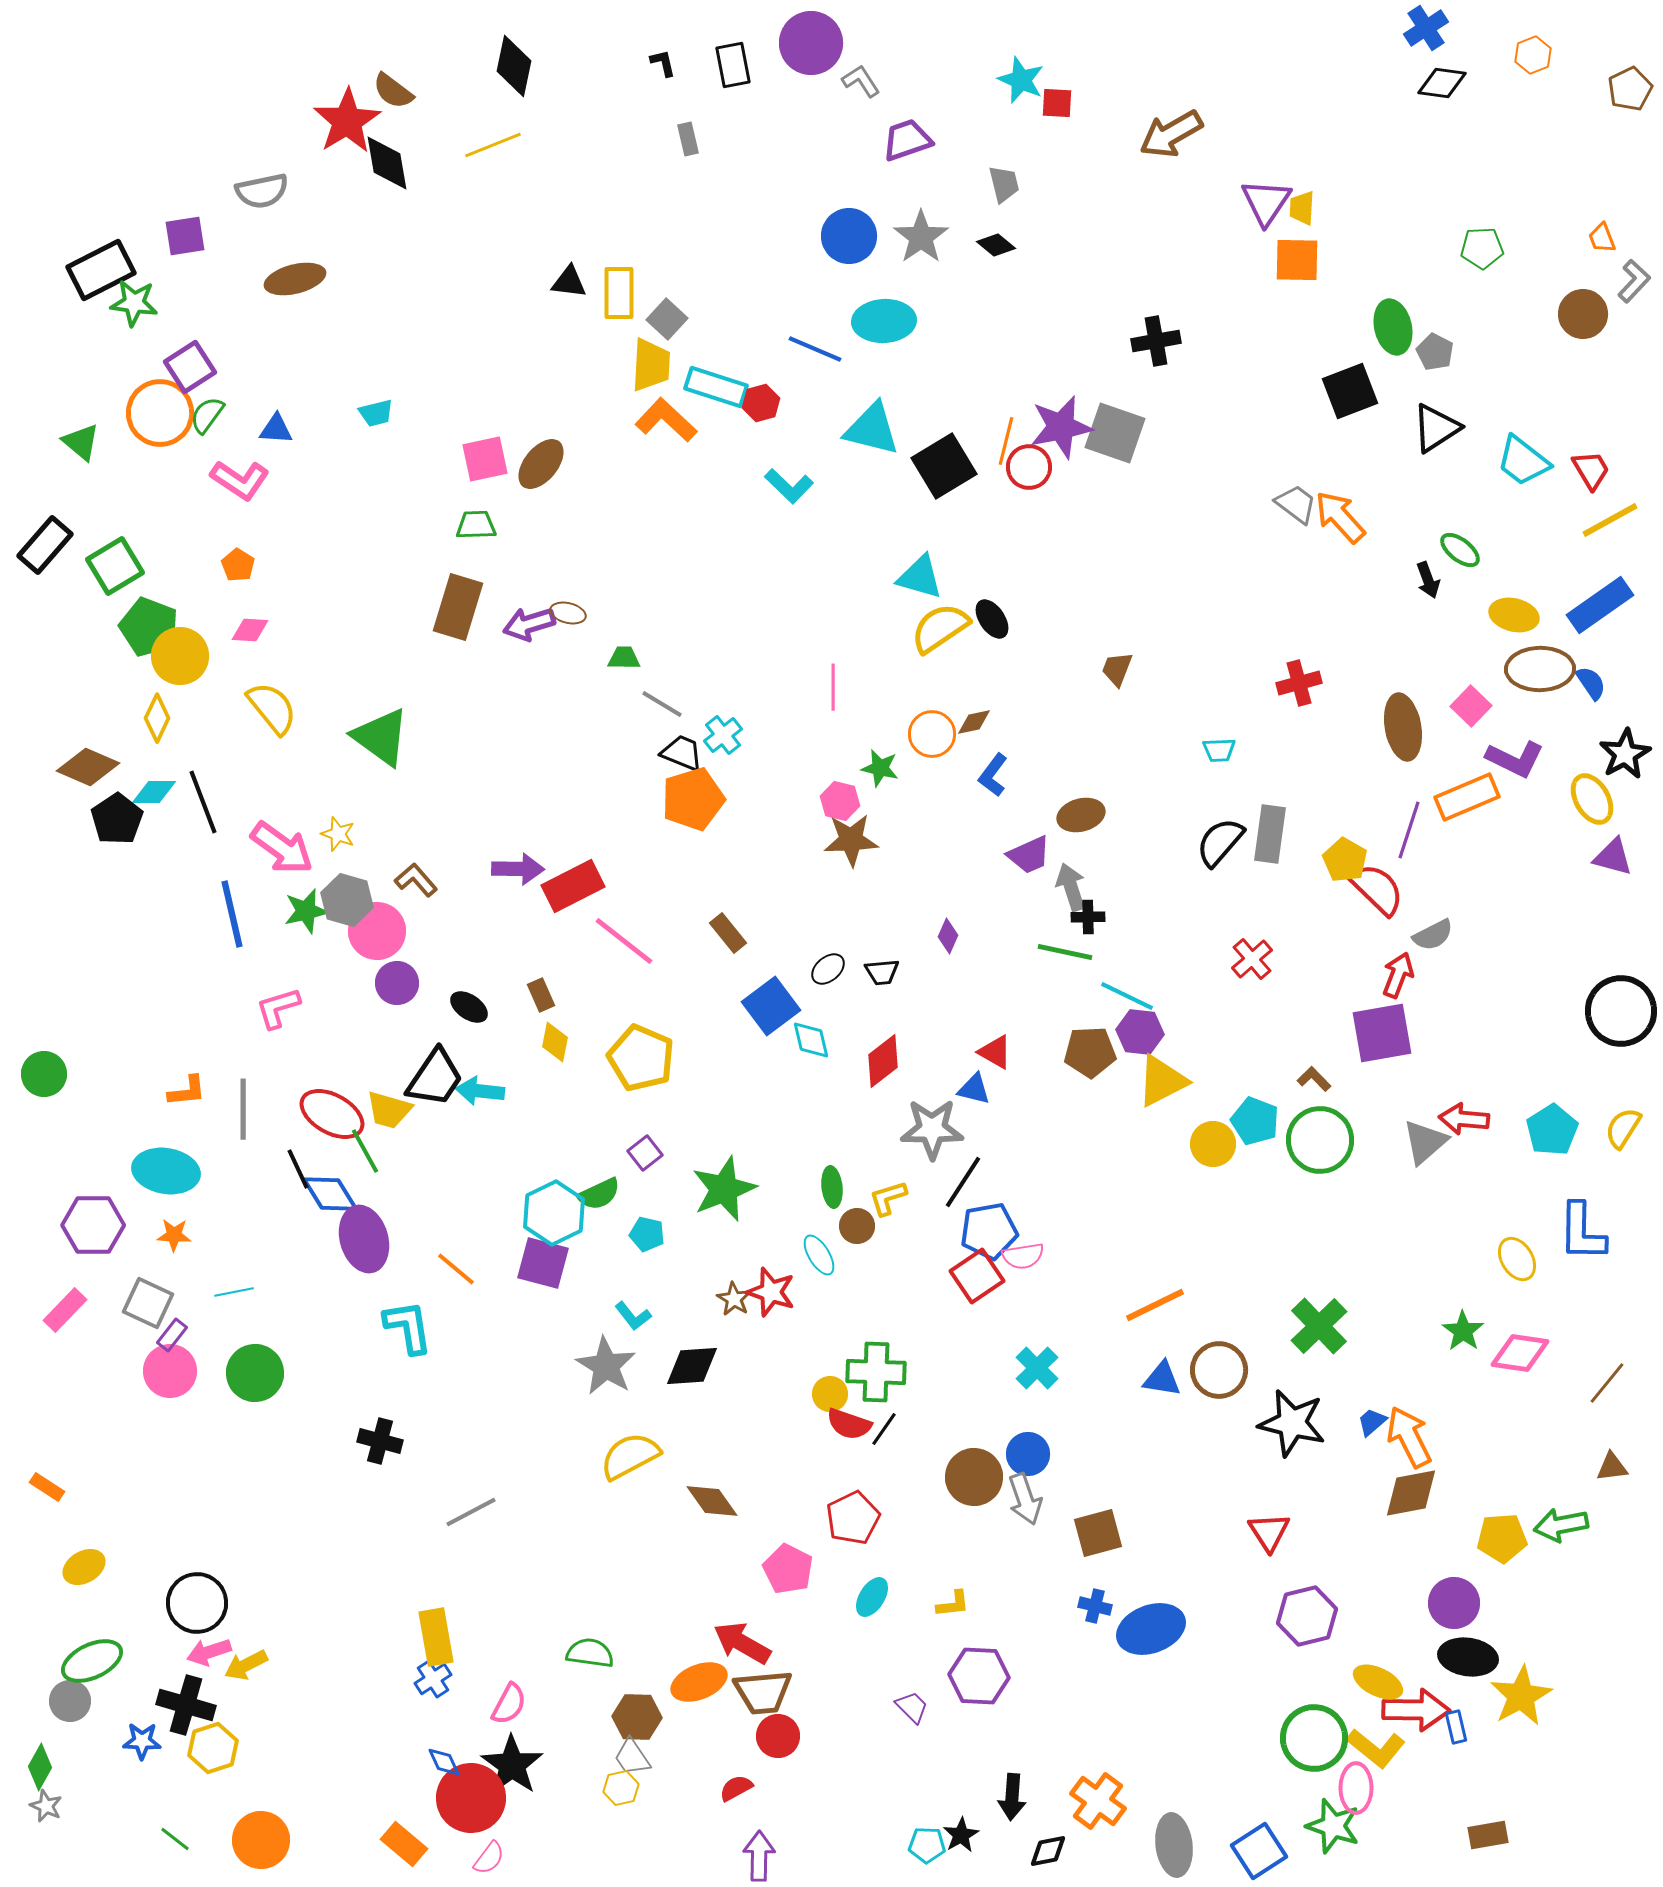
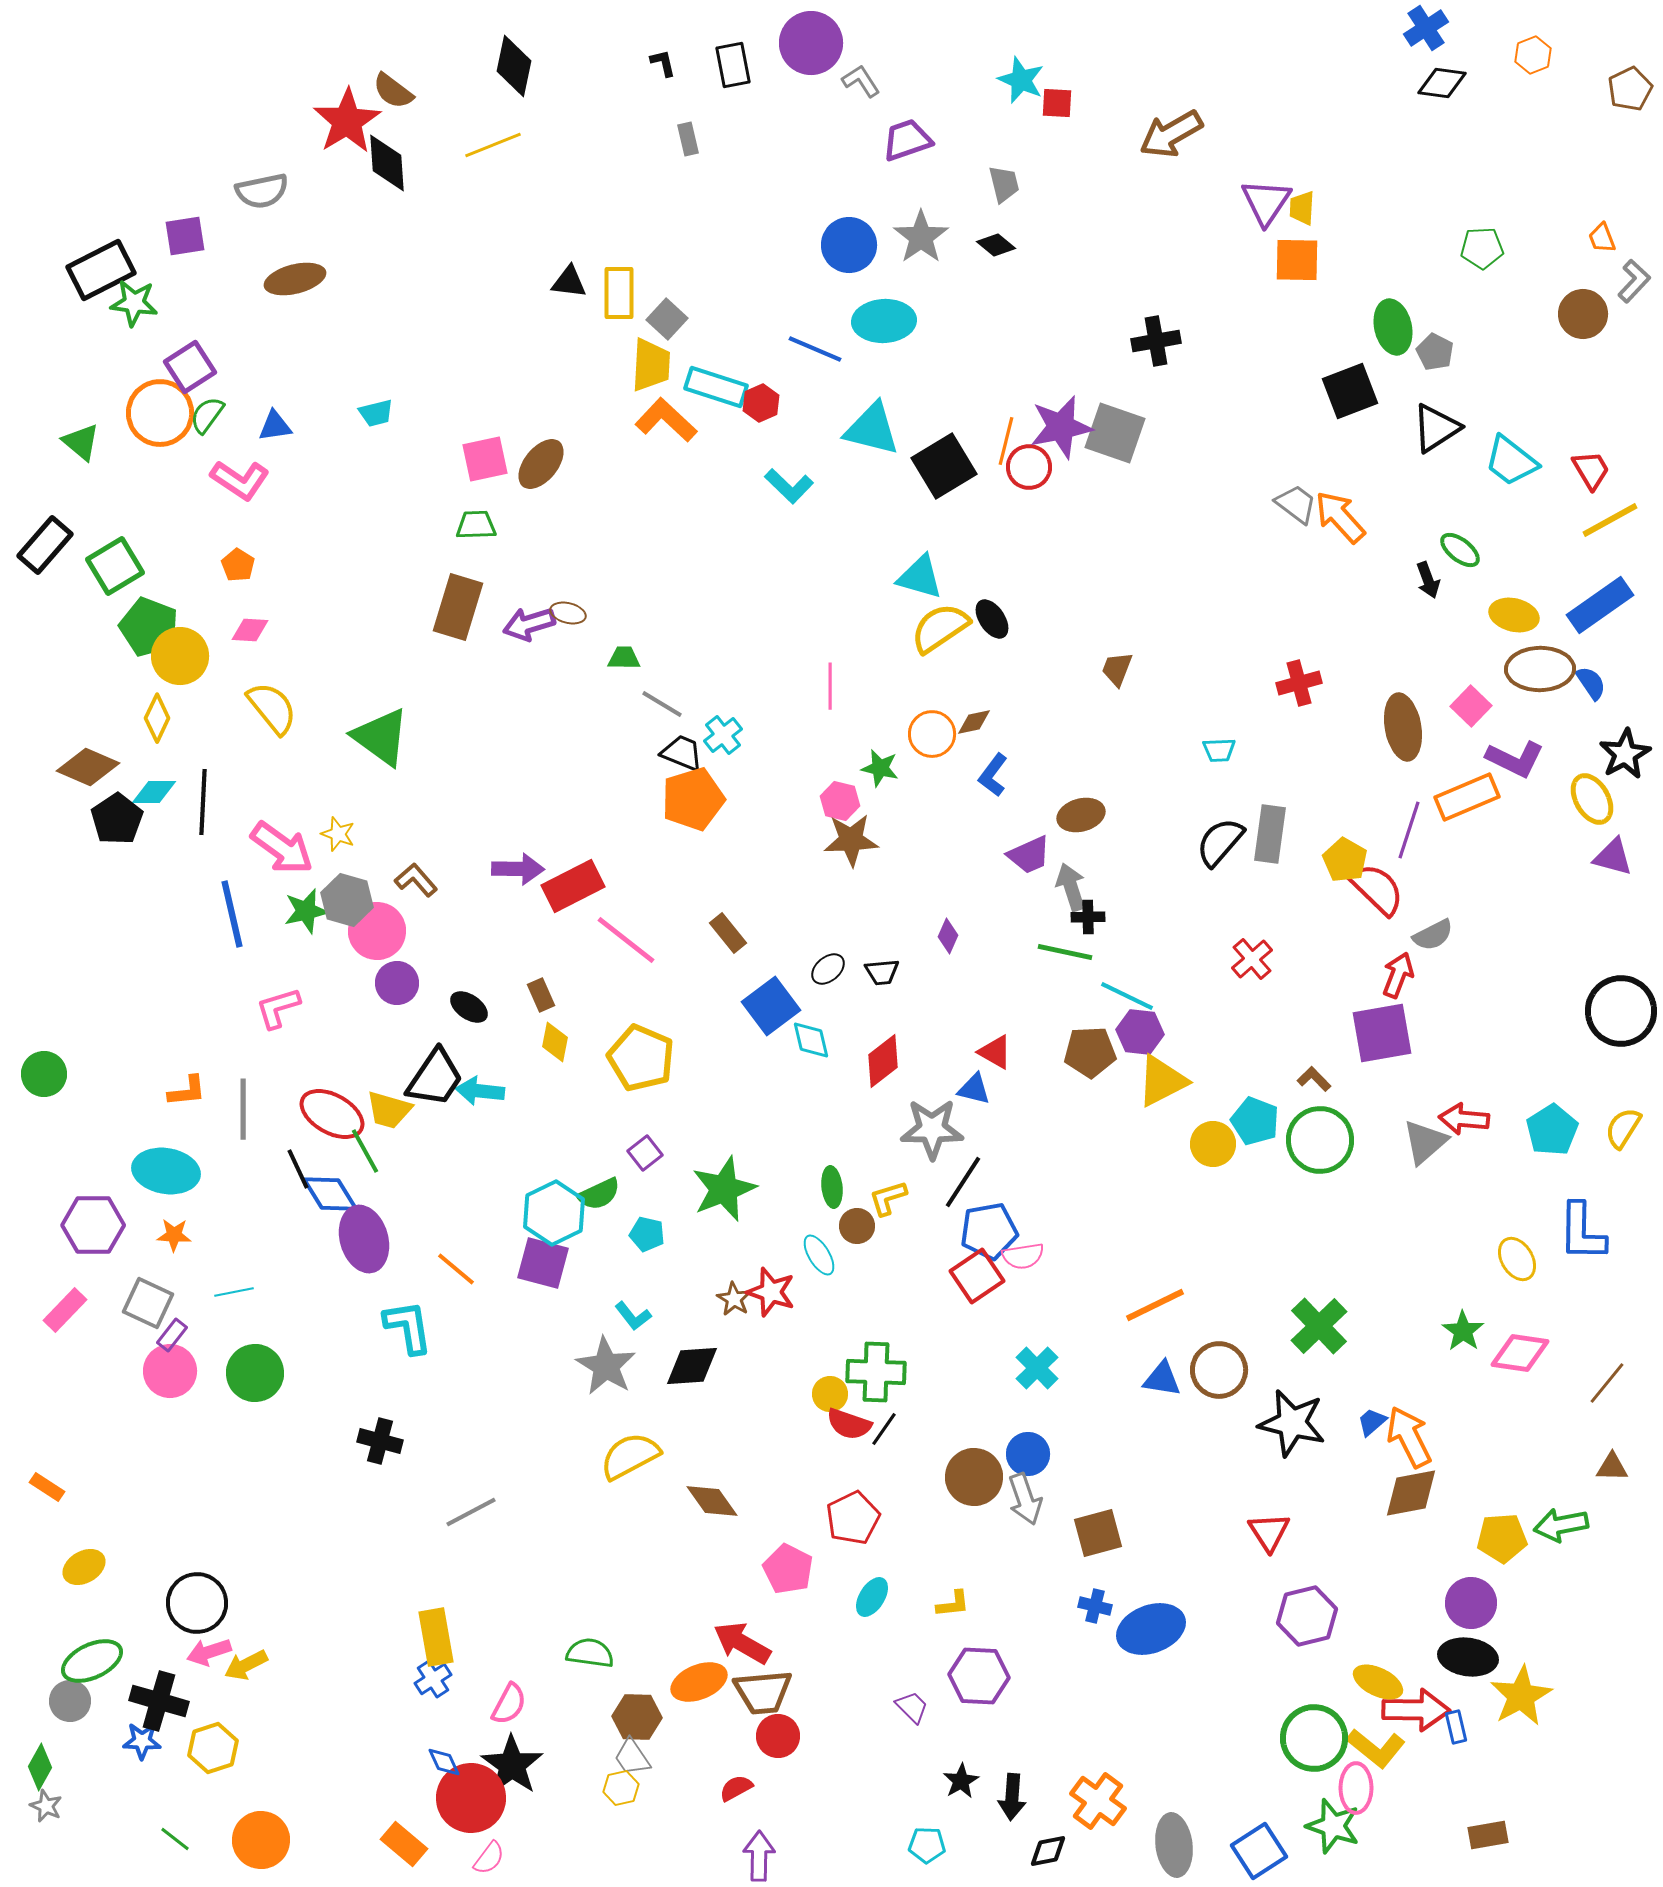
black diamond at (387, 163): rotated 6 degrees clockwise
blue circle at (849, 236): moved 9 px down
red hexagon at (761, 403): rotated 9 degrees counterclockwise
blue triangle at (276, 429): moved 1 px left, 3 px up; rotated 12 degrees counterclockwise
cyan trapezoid at (1523, 461): moved 12 px left
pink line at (833, 687): moved 3 px left, 1 px up
black line at (203, 802): rotated 24 degrees clockwise
pink line at (624, 941): moved 2 px right, 1 px up
brown triangle at (1612, 1467): rotated 8 degrees clockwise
purple circle at (1454, 1603): moved 17 px right
black cross at (186, 1705): moved 27 px left, 4 px up
black star at (961, 1835): moved 54 px up
